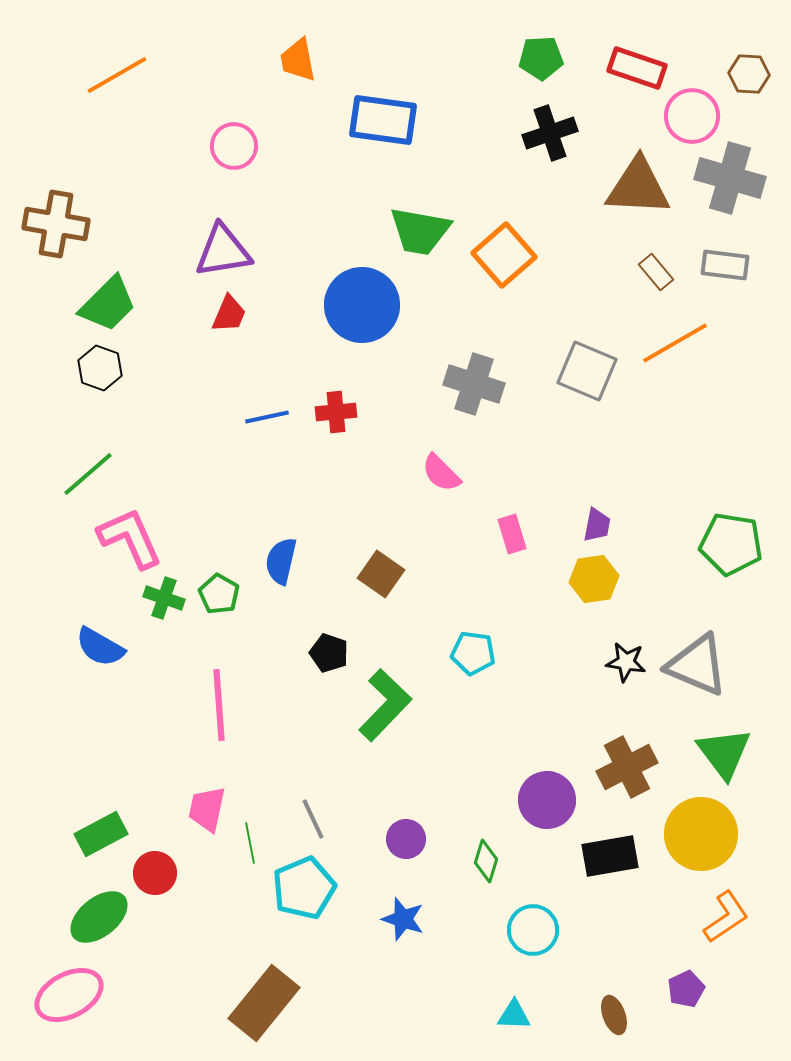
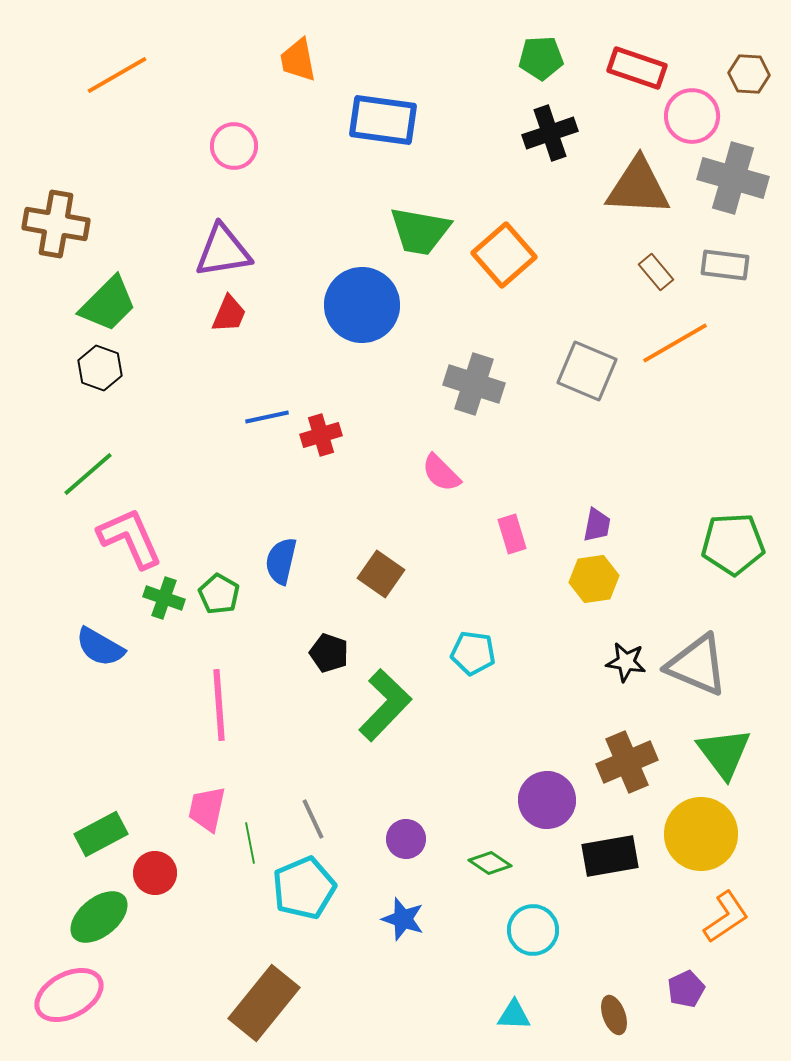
gray cross at (730, 178): moved 3 px right
red cross at (336, 412): moved 15 px left, 23 px down; rotated 12 degrees counterclockwise
green pentagon at (731, 544): moved 2 px right; rotated 12 degrees counterclockwise
brown cross at (627, 767): moved 5 px up; rotated 4 degrees clockwise
green diamond at (486, 861): moved 4 px right, 2 px down; rotated 72 degrees counterclockwise
